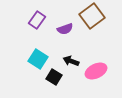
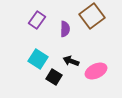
purple semicircle: rotated 70 degrees counterclockwise
